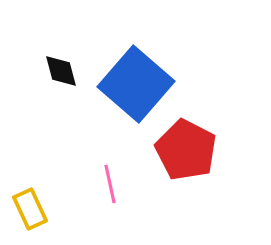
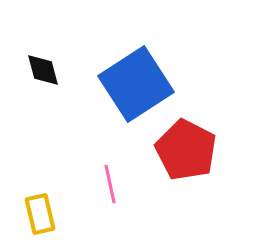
black diamond: moved 18 px left, 1 px up
blue square: rotated 16 degrees clockwise
yellow rectangle: moved 10 px right, 5 px down; rotated 12 degrees clockwise
